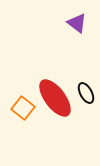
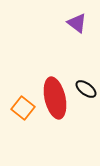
black ellipse: moved 4 px up; rotated 25 degrees counterclockwise
red ellipse: rotated 24 degrees clockwise
